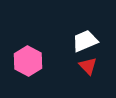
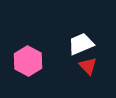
white trapezoid: moved 4 px left, 3 px down
